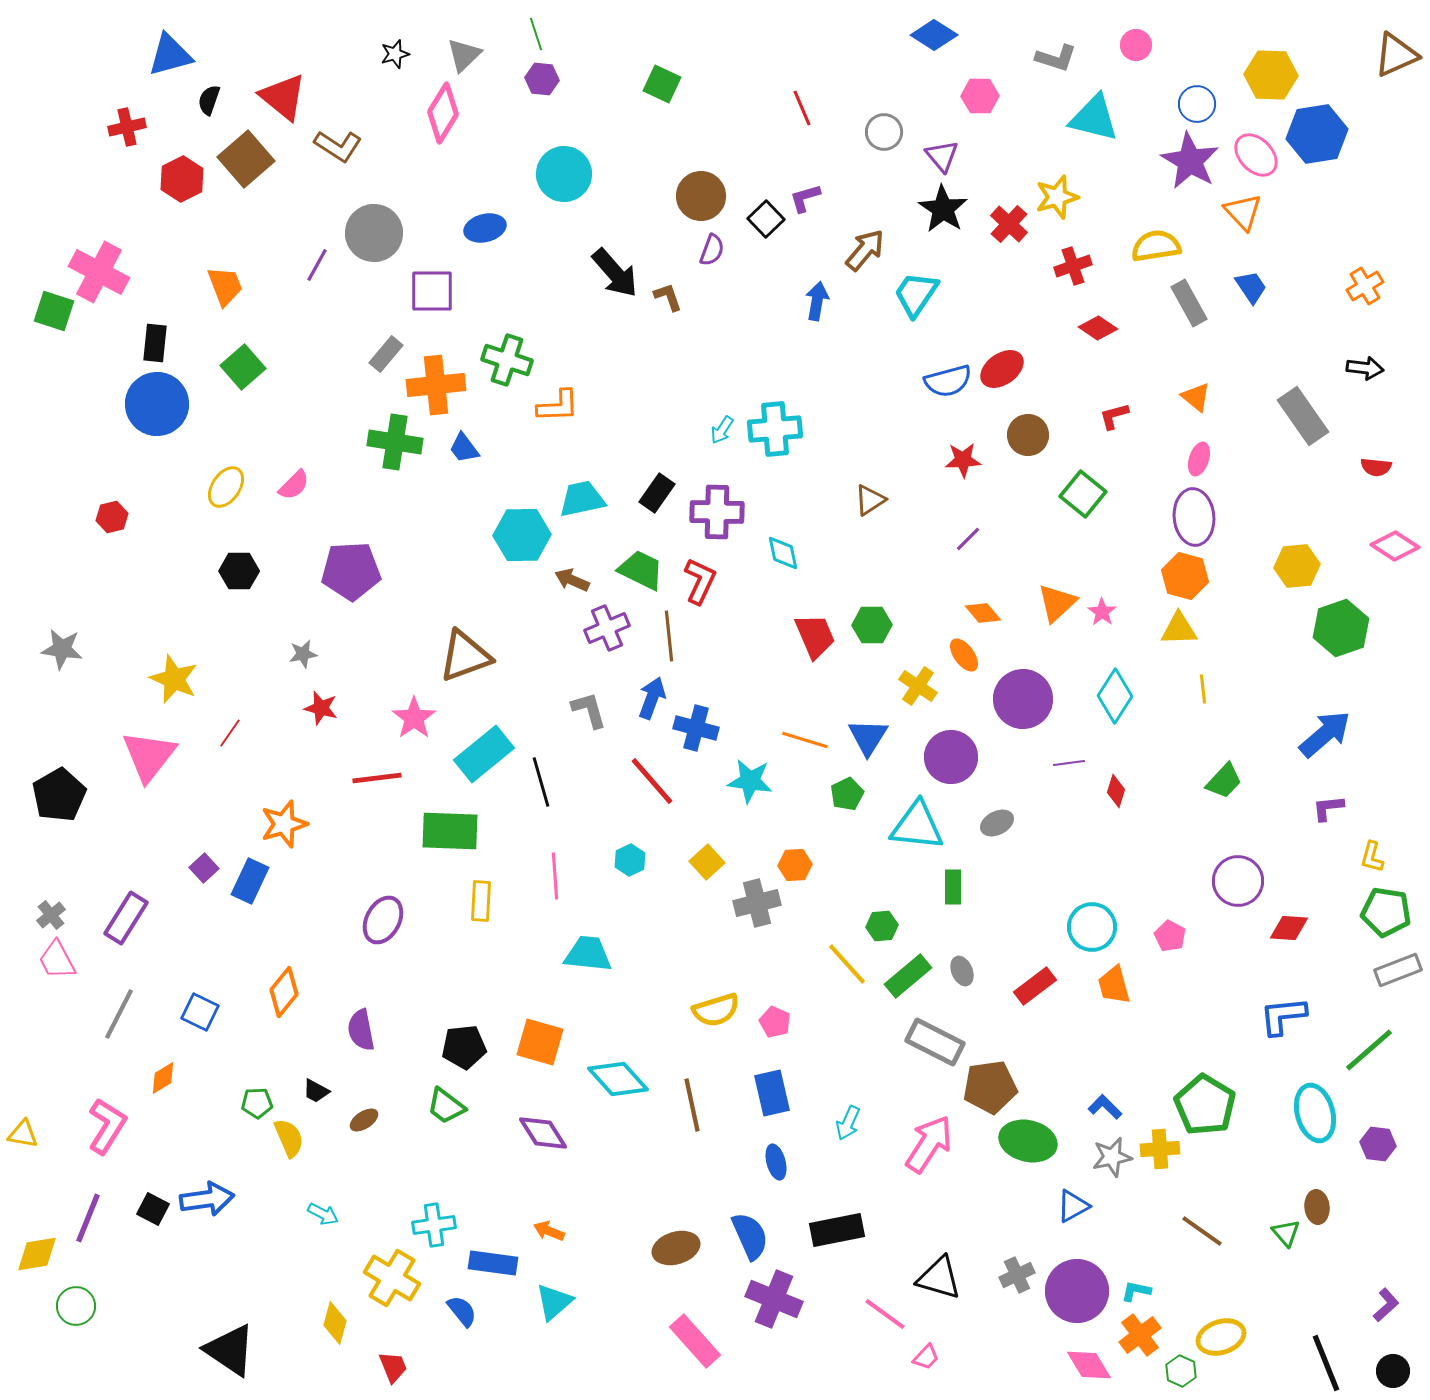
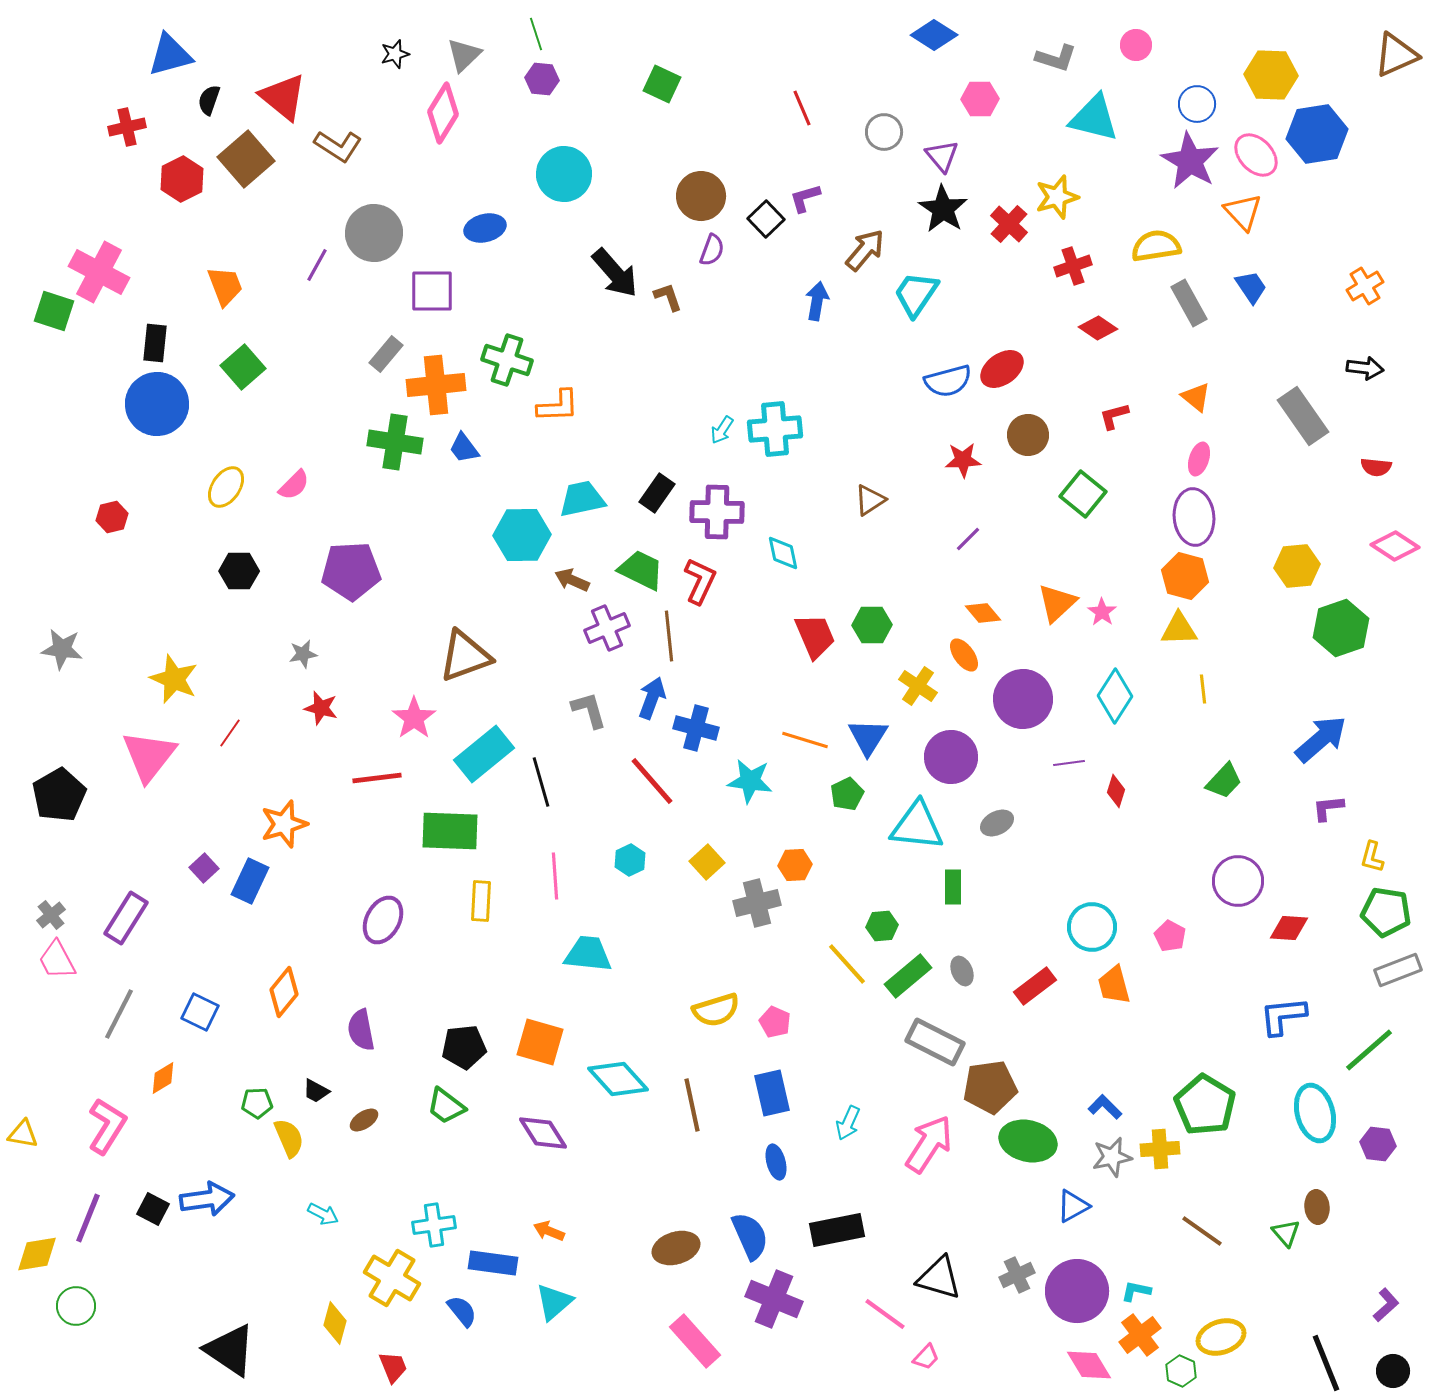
pink hexagon at (980, 96): moved 3 px down
blue arrow at (1325, 734): moved 4 px left, 5 px down
